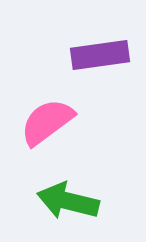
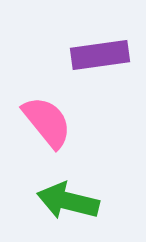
pink semicircle: rotated 88 degrees clockwise
